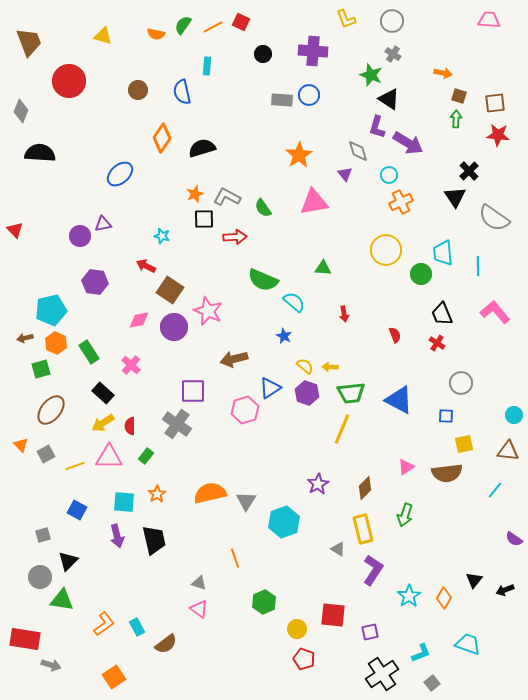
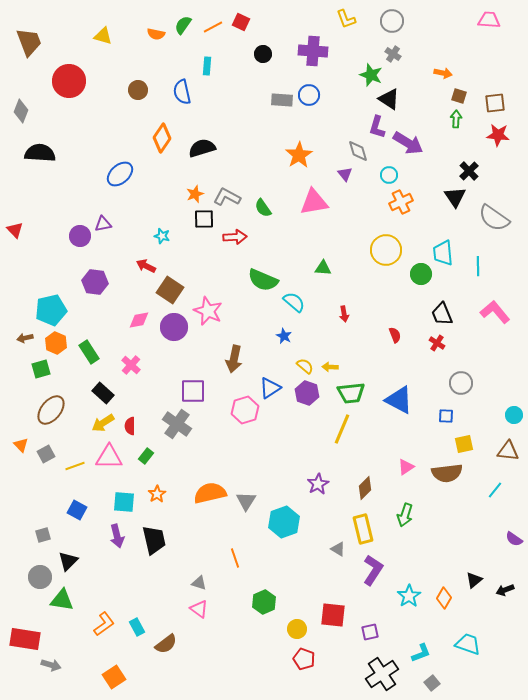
brown arrow at (234, 359): rotated 64 degrees counterclockwise
black triangle at (474, 580): rotated 12 degrees clockwise
